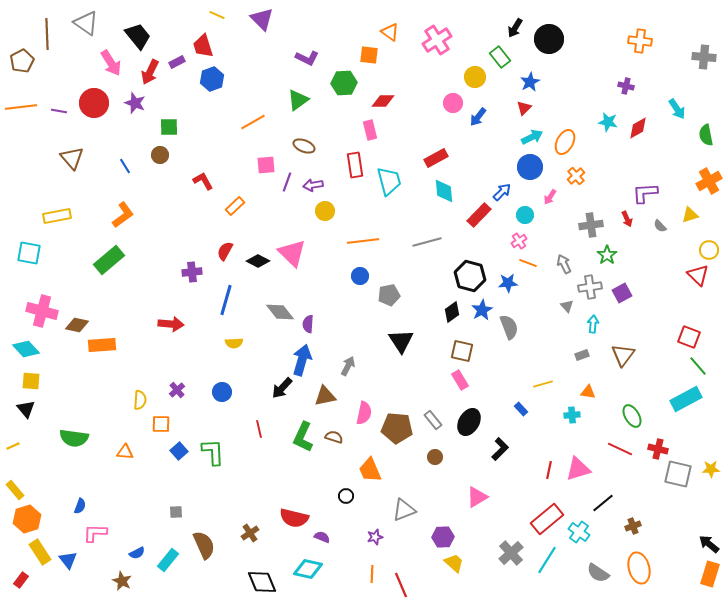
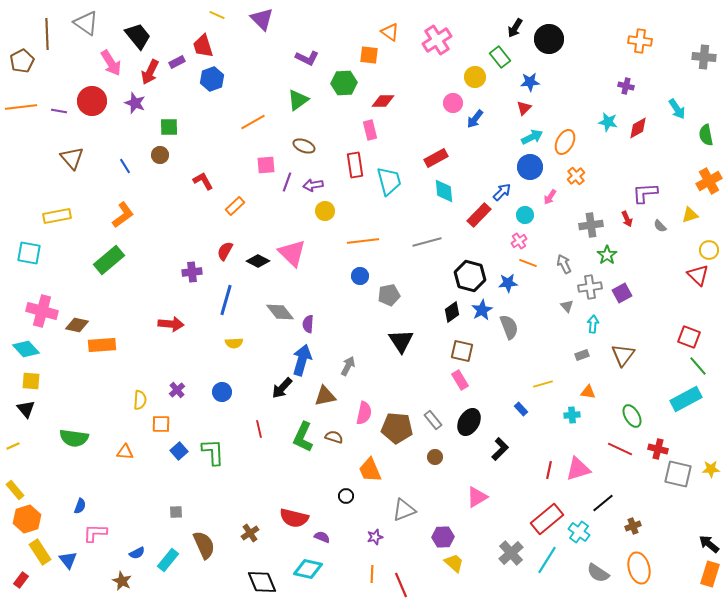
blue star at (530, 82): rotated 24 degrees clockwise
red circle at (94, 103): moved 2 px left, 2 px up
blue arrow at (478, 117): moved 3 px left, 2 px down
